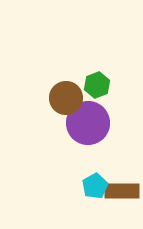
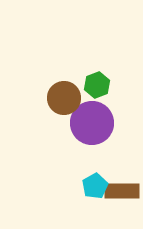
brown circle: moved 2 px left
purple circle: moved 4 px right
